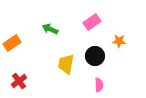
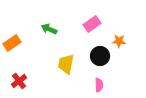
pink rectangle: moved 2 px down
green arrow: moved 1 px left
black circle: moved 5 px right
